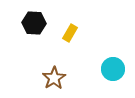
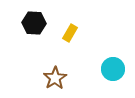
brown star: moved 1 px right
